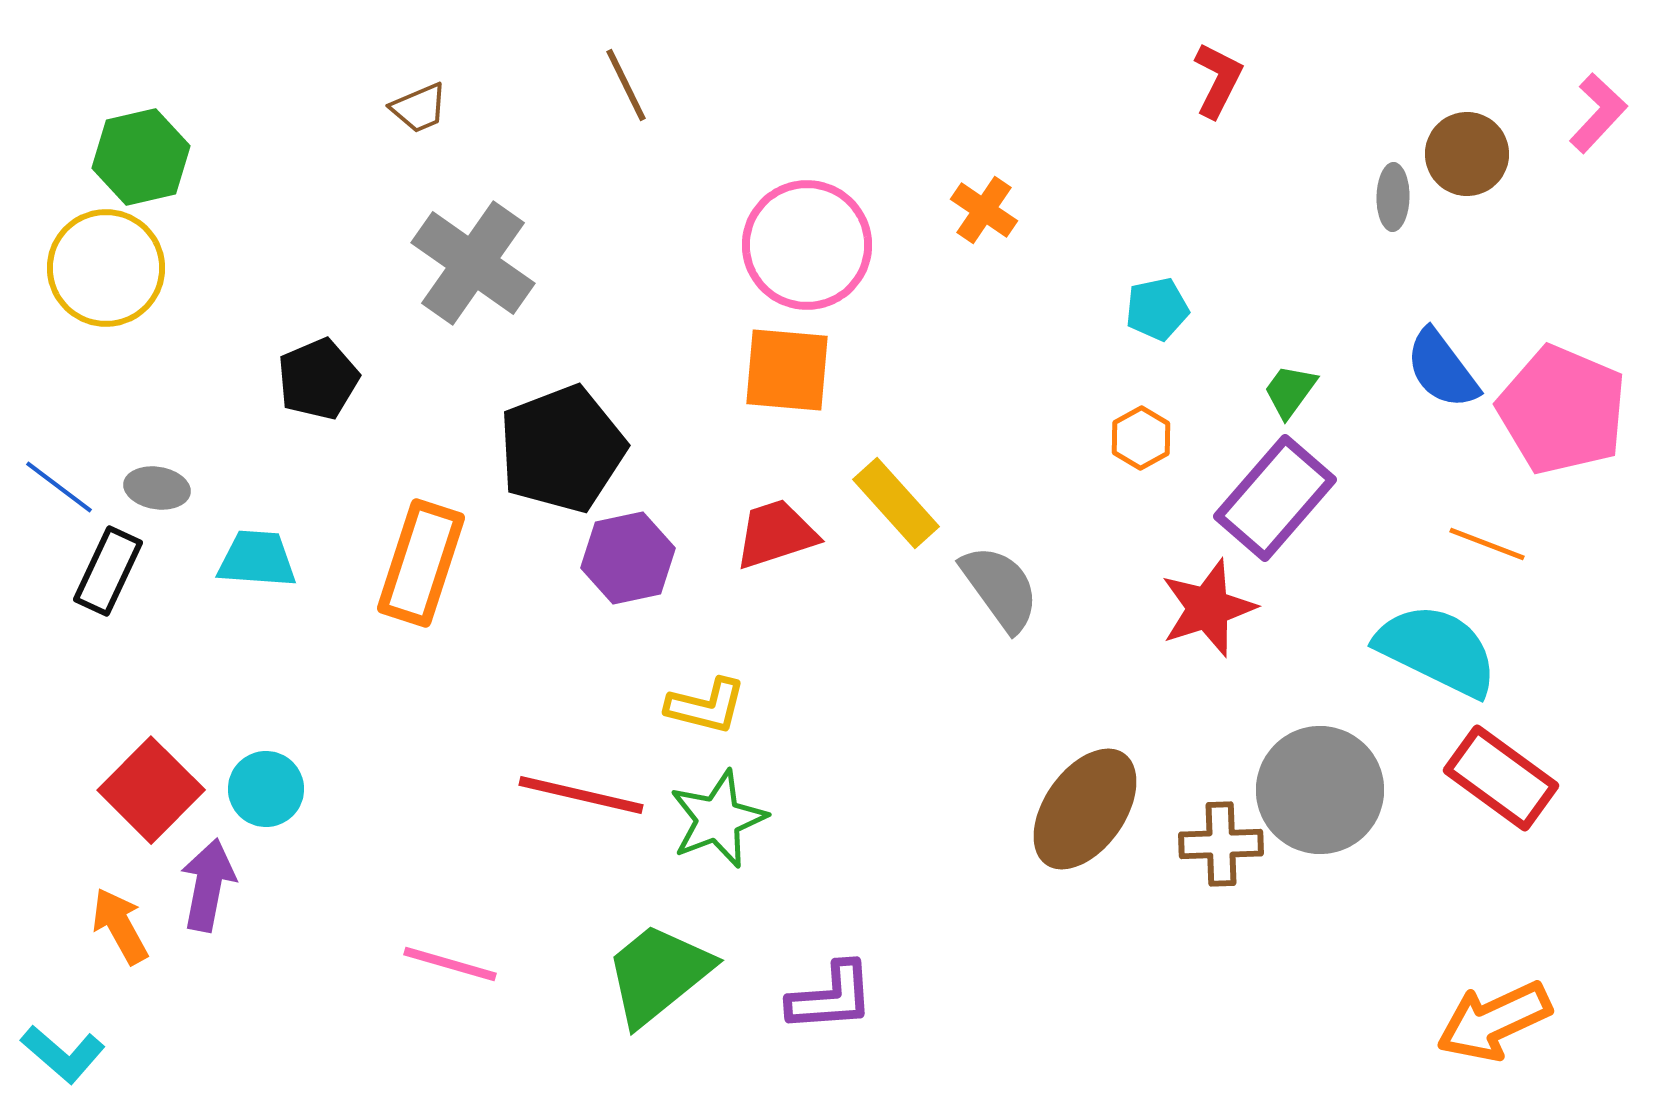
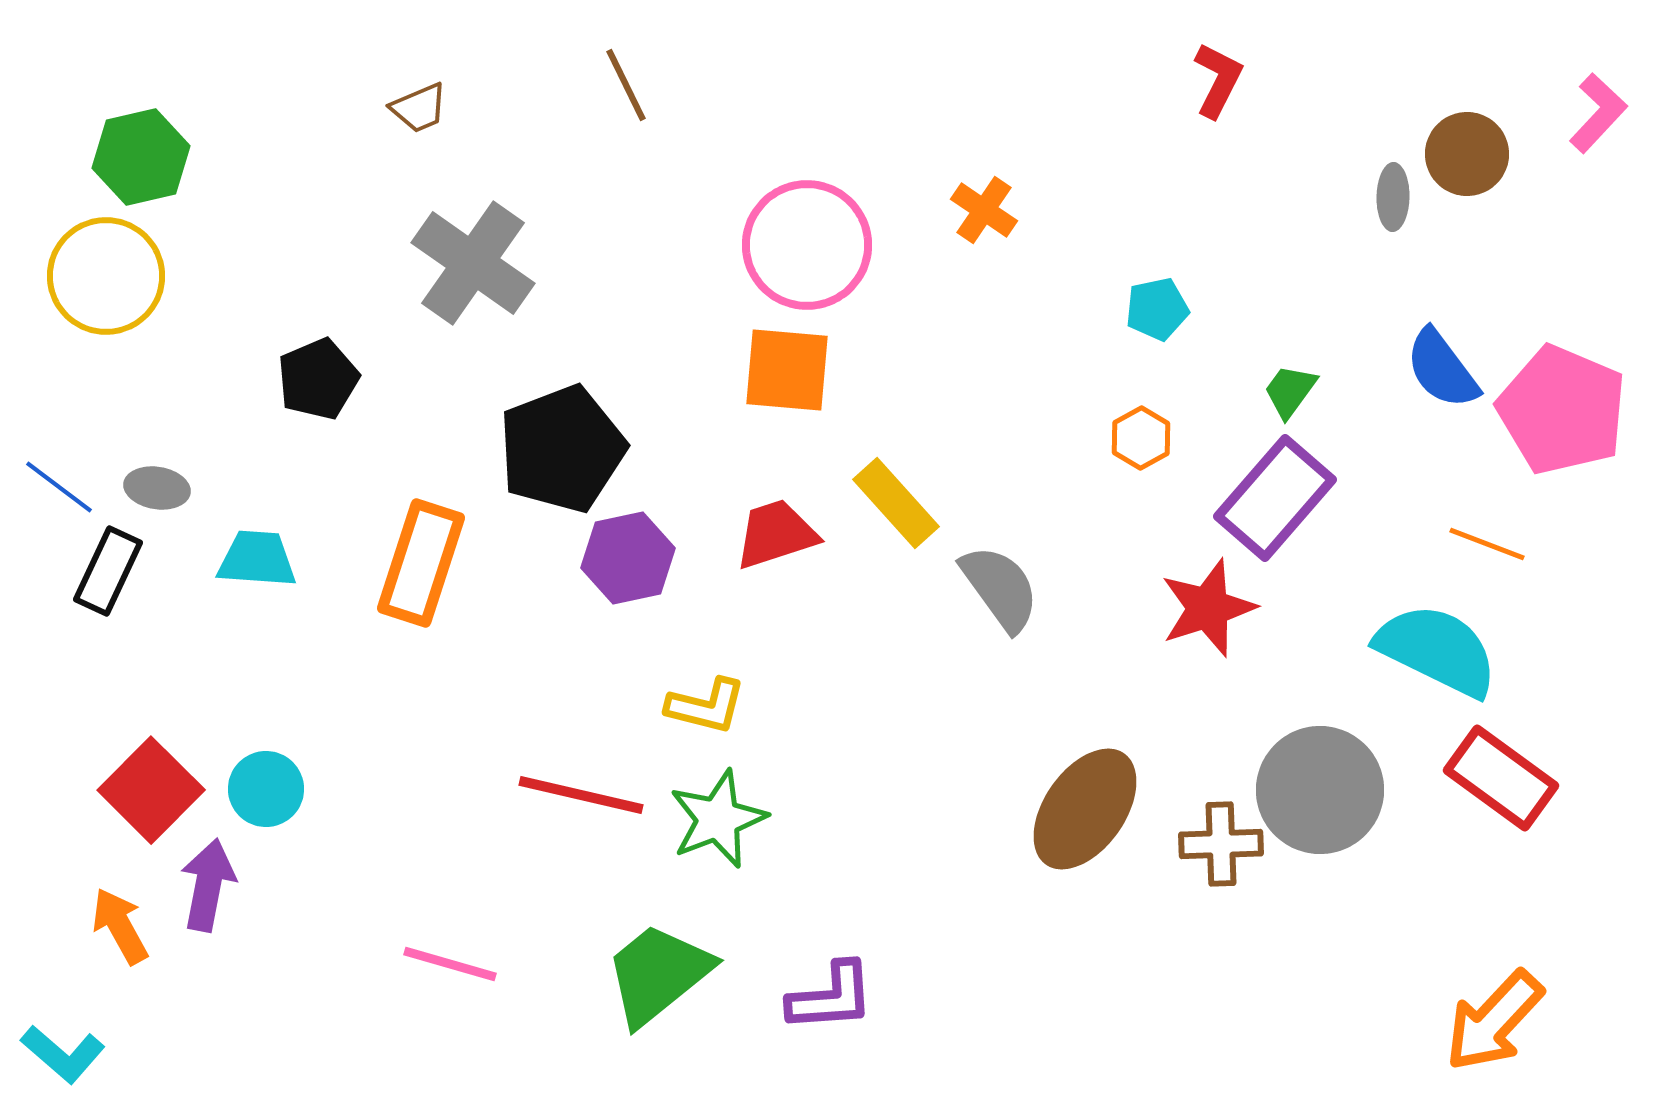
yellow circle at (106, 268): moved 8 px down
orange arrow at (1494, 1021): rotated 22 degrees counterclockwise
